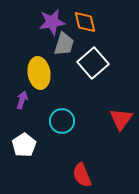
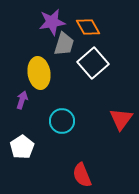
orange diamond: moved 3 px right, 5 px down; rotated 15 degrees counterclockwise
white pentagon: moved 2 px left, 2 px down
